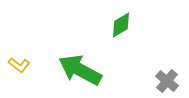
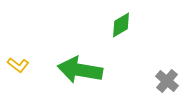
yellow L-shape: moved 1 px left
green arrow: rotated 18 degrees counterclockwise
